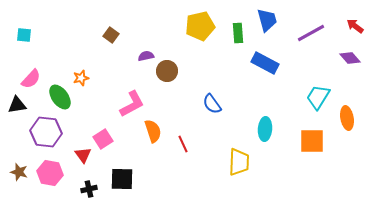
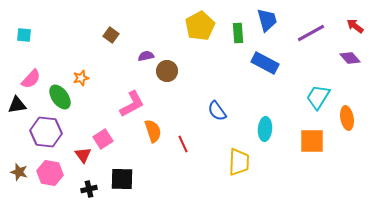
yellow pentagon: rotated 16 degrees counterclockwise
blue semicircle: moved 5 px right, 7 px down
